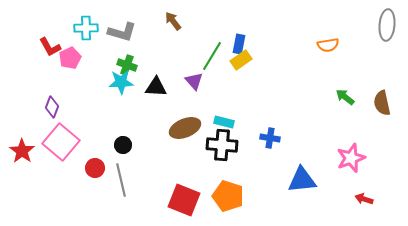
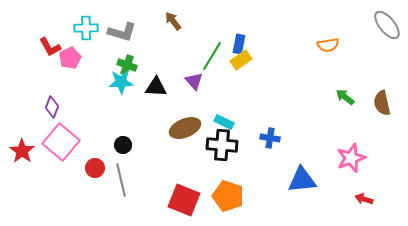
gray ellipse: rotated 44 degrees counterclockwise
cyan rectangle: rotated 12 degrees clockwise
